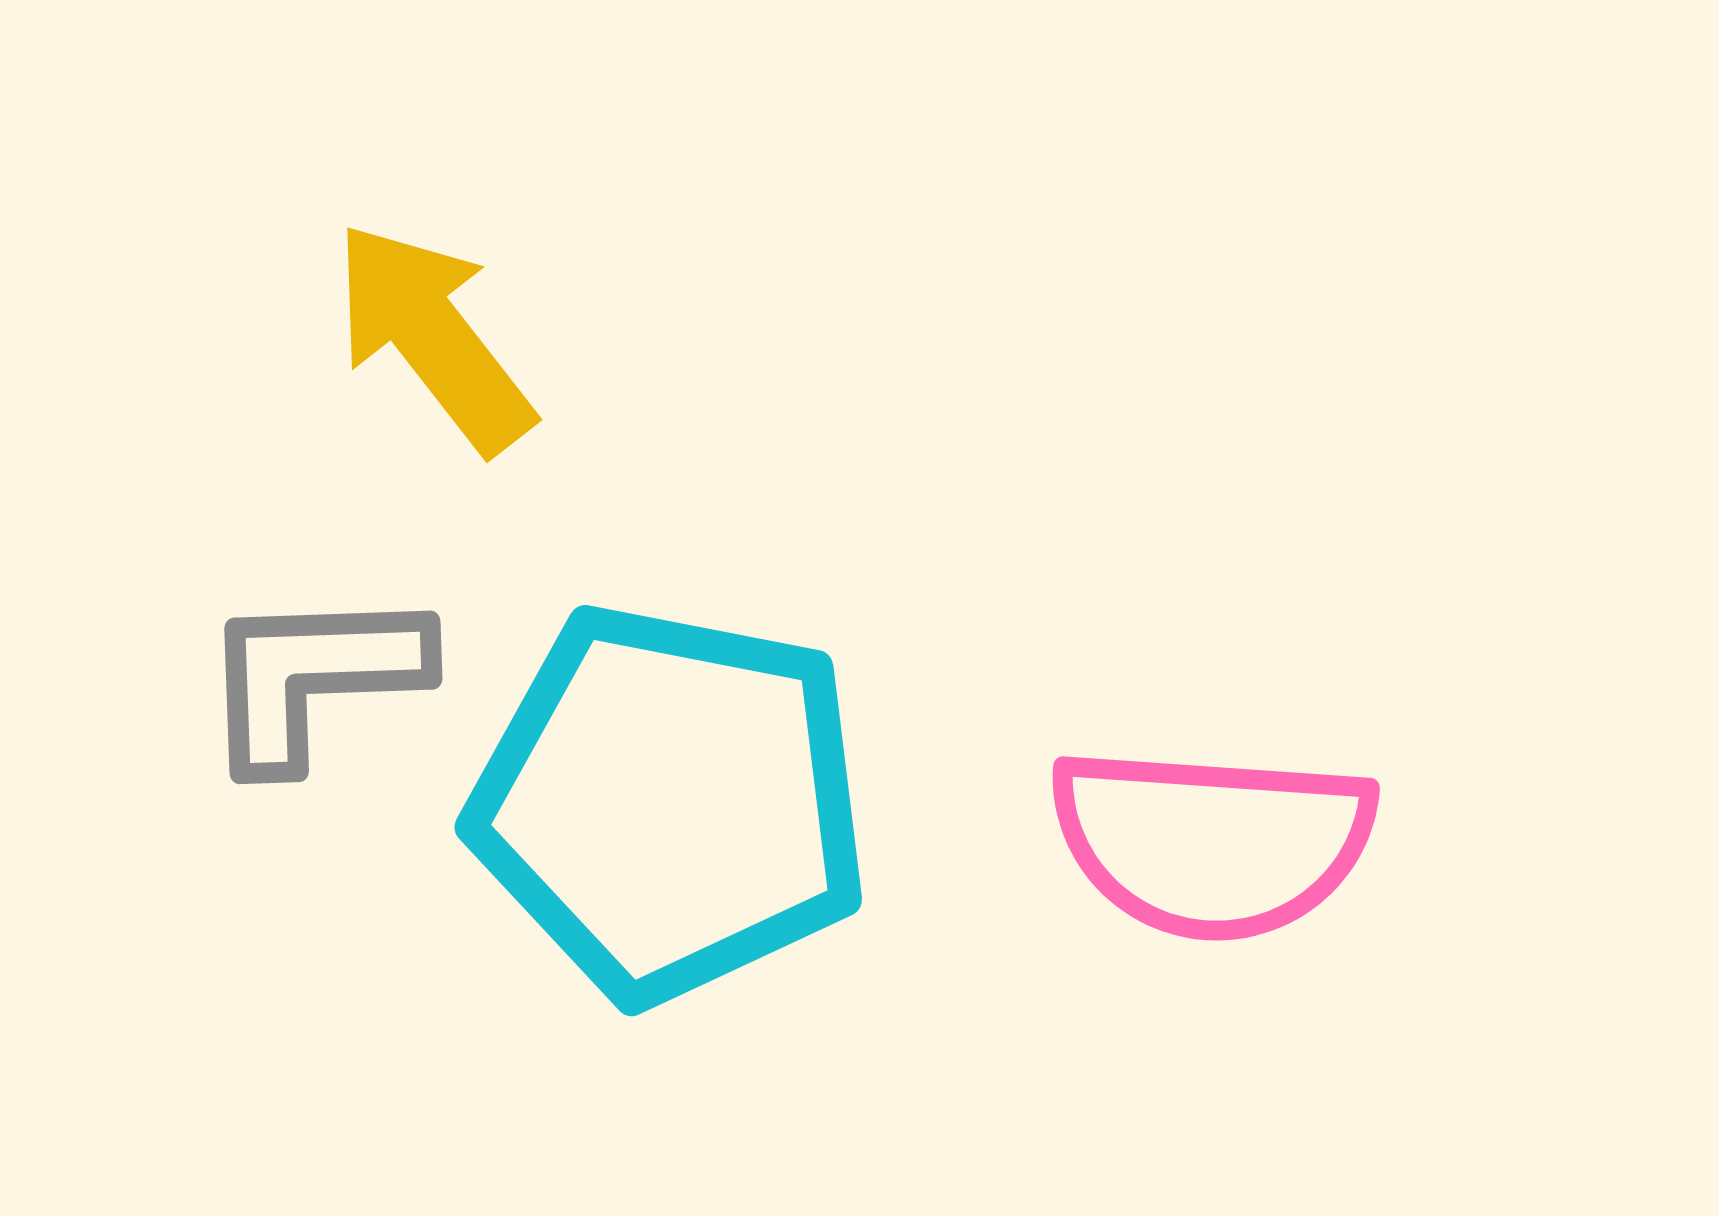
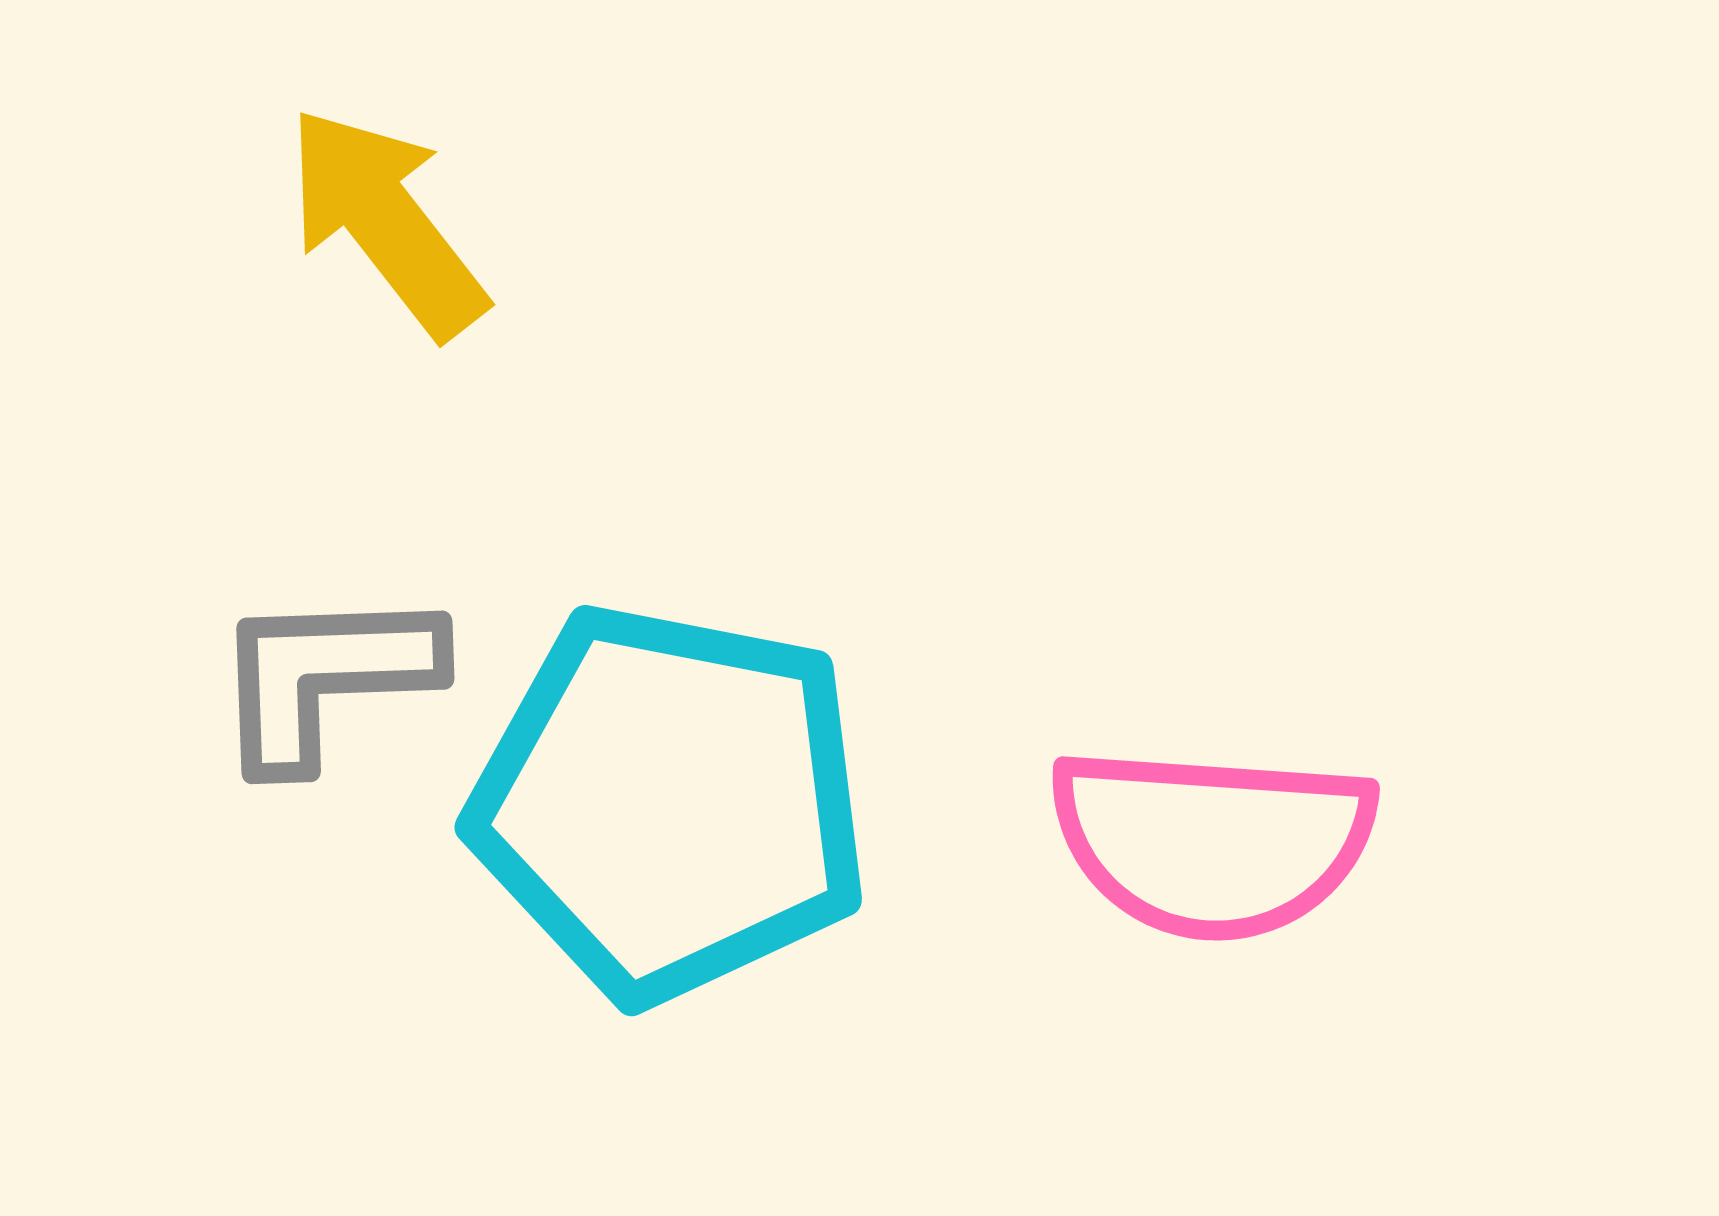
yellow arrow: moved 47 px left, 115 px up
gray L-shape: moved 12 px right
